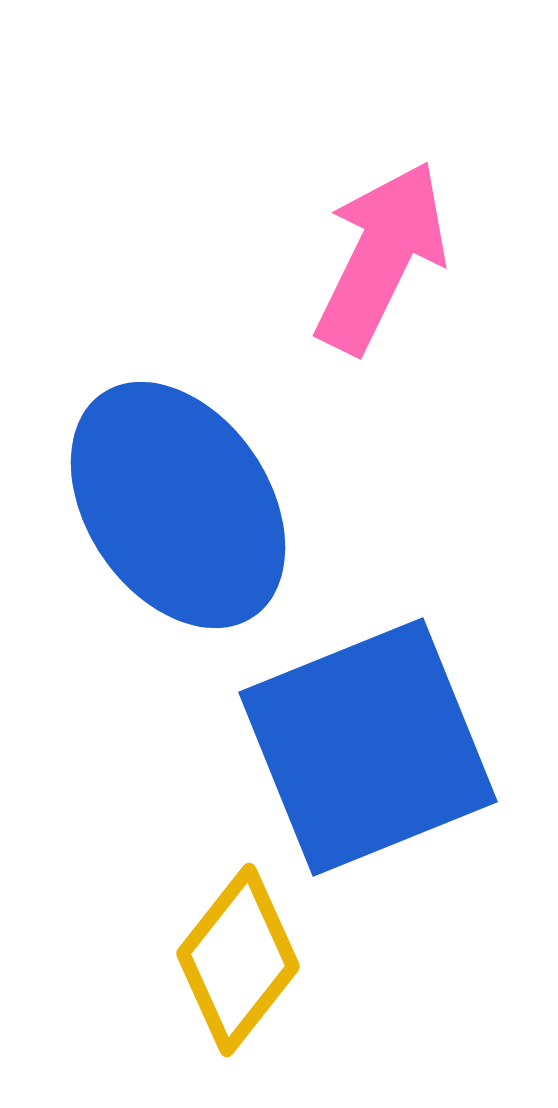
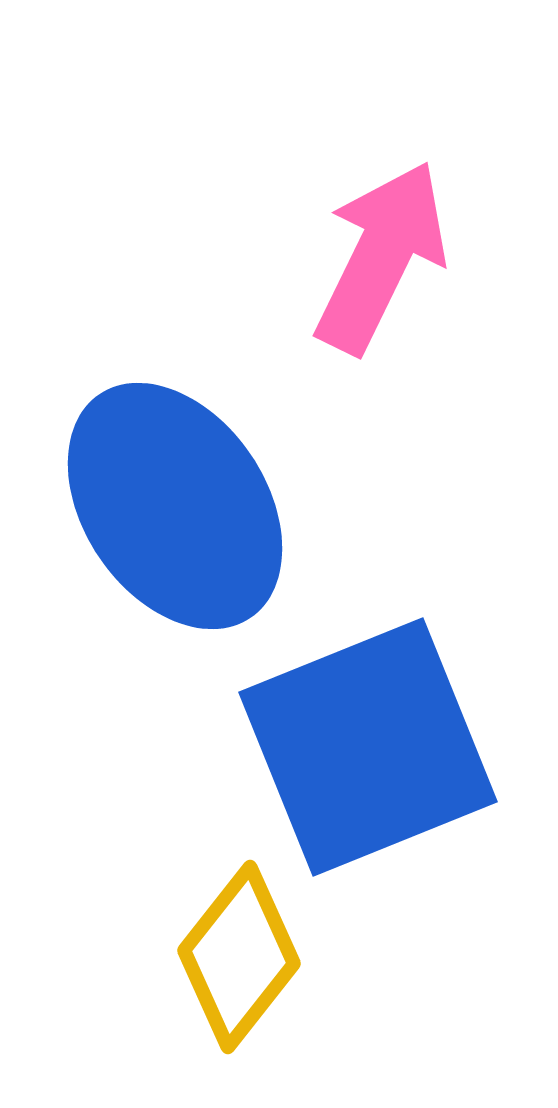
blue ellipse: moved 3 px left, 1 px down
yellow diamond: moved 1 px right, 3 px up
